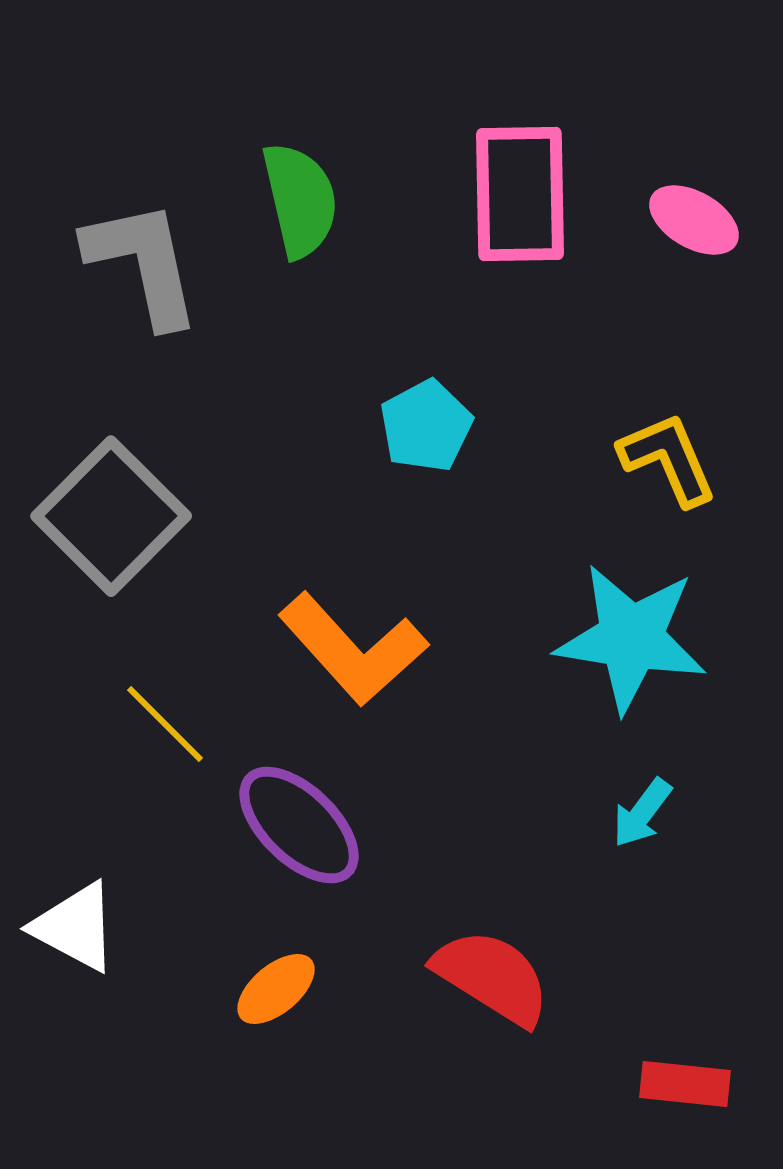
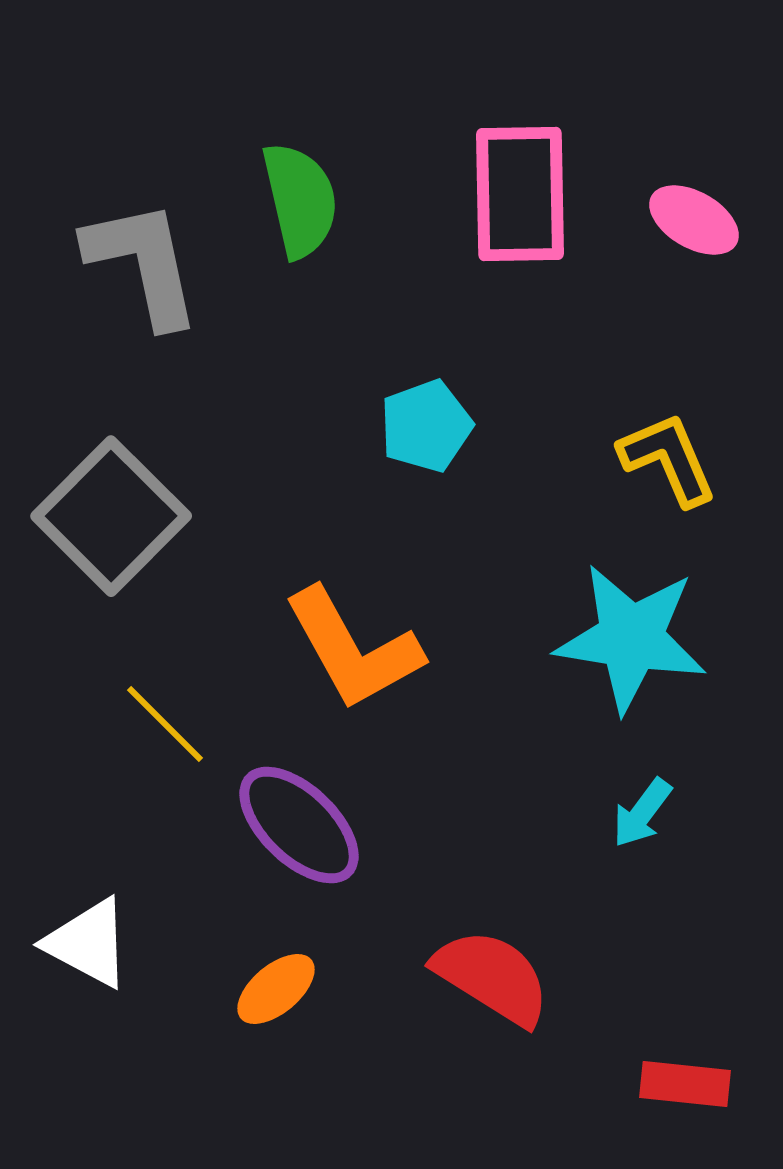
cyan pentagon: rotated 8 degrees clockwise
orange L-shape: rotated 13 degrees clockwise
white triangle: moved 13 px right, 16 px down
